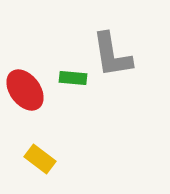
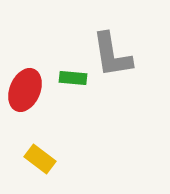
red ellipse: rotated 60 degrees clockwise
